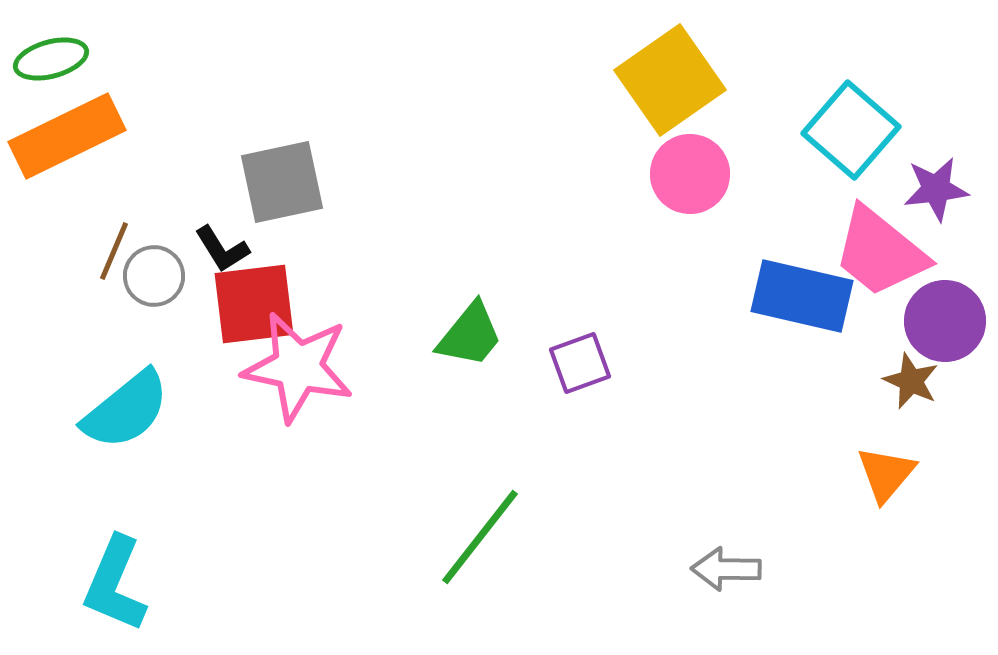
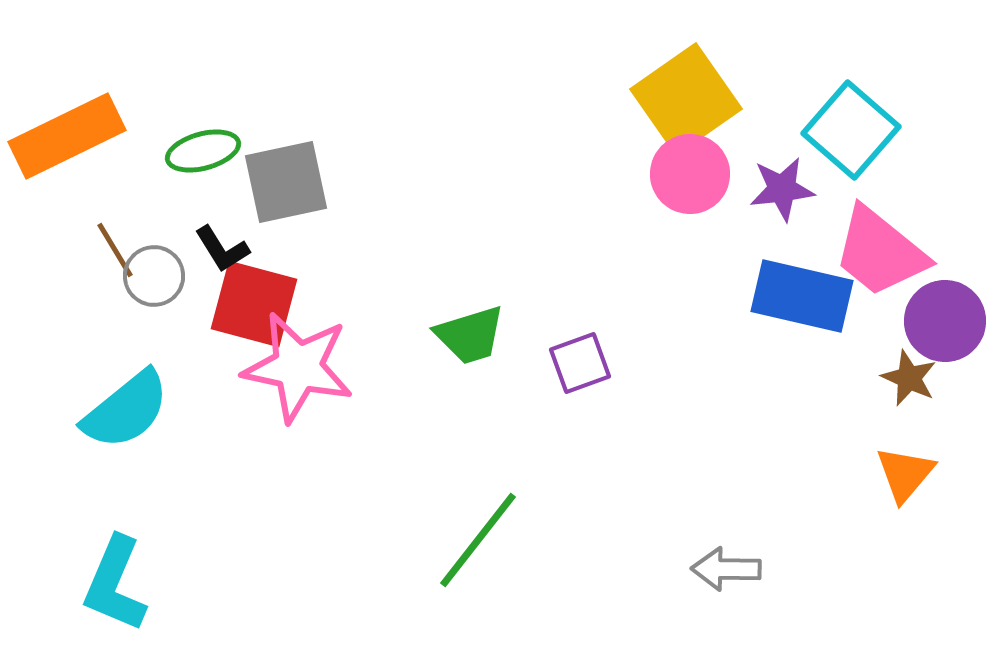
green ellipse: moved 152 px right, 92 px down
yellow square: moved 16 px right, 19 px down
gray square: moved 4 px right
purple star: moved 154 px left
brown line: moved 1 px right, 1 px up; rotated 54 degrees counterclockwise
red square: rotated 22 degrees clockwise
green trapezoid: rotated 34 degrees clockwise
brown star: moved 2 px left, 3 px up
orange triangle: moved 19 px right
green line: moved 2 px left, 3 px down
